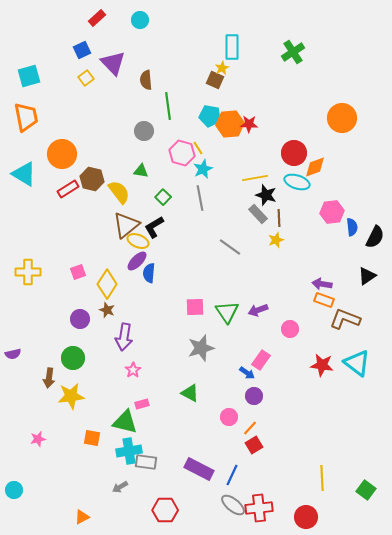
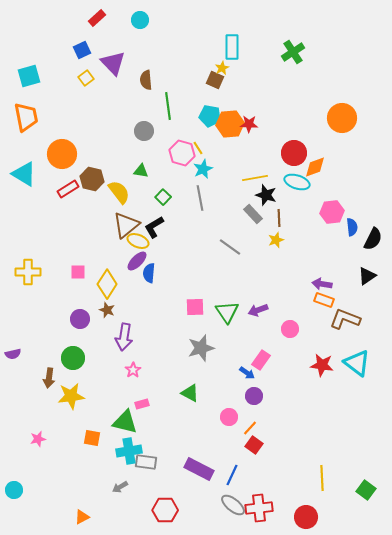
gray rectangle at (258, 214): moved 5 px left
black semicircle at (375, 237): moved 2 px left, 2 px down
pink square at (78, 272): rotated 21 degrees clockwise
red square at (254, 445): rotated 24 degrees counterclockwise
